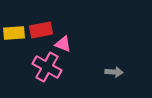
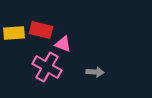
red rectangle: rotated 25 degrees clockwise
gray arrow: moved 19 px left
